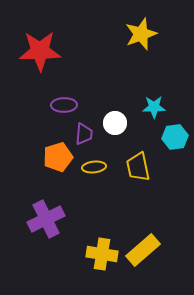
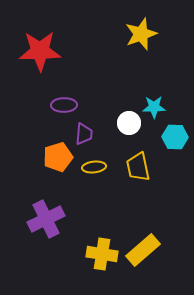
white circle: moved 14 px right
cyan hexagon: rotated 10 degrees clockwise
